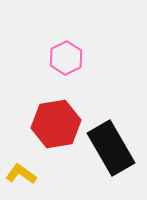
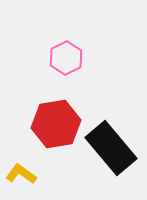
black rectangle: rotated 10 degrees counterclockwise
